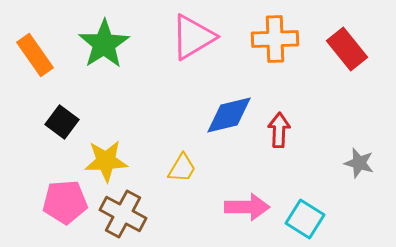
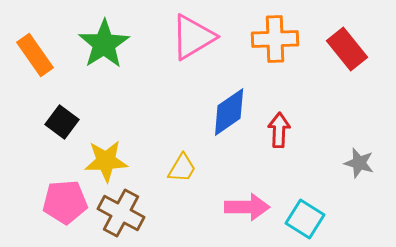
blue diamond: moved 3 px up; rotated 21 degrees counterclockwise
brown cross: moved 2 px left, 1 px up
